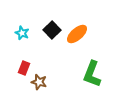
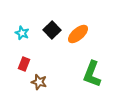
orange ellipse: moved 1 px right
red rectangle: moved 4 px up
